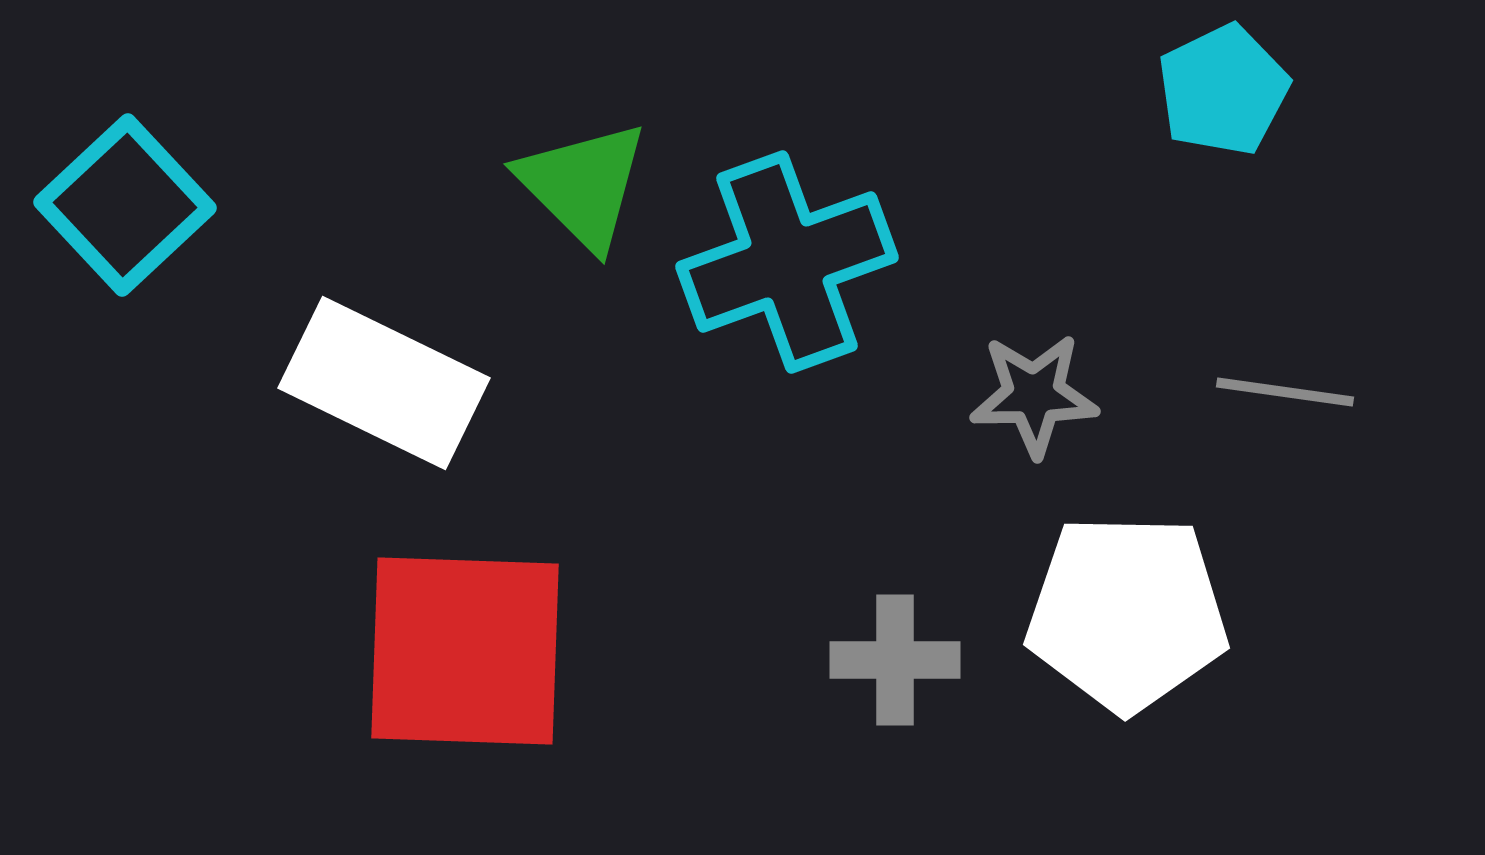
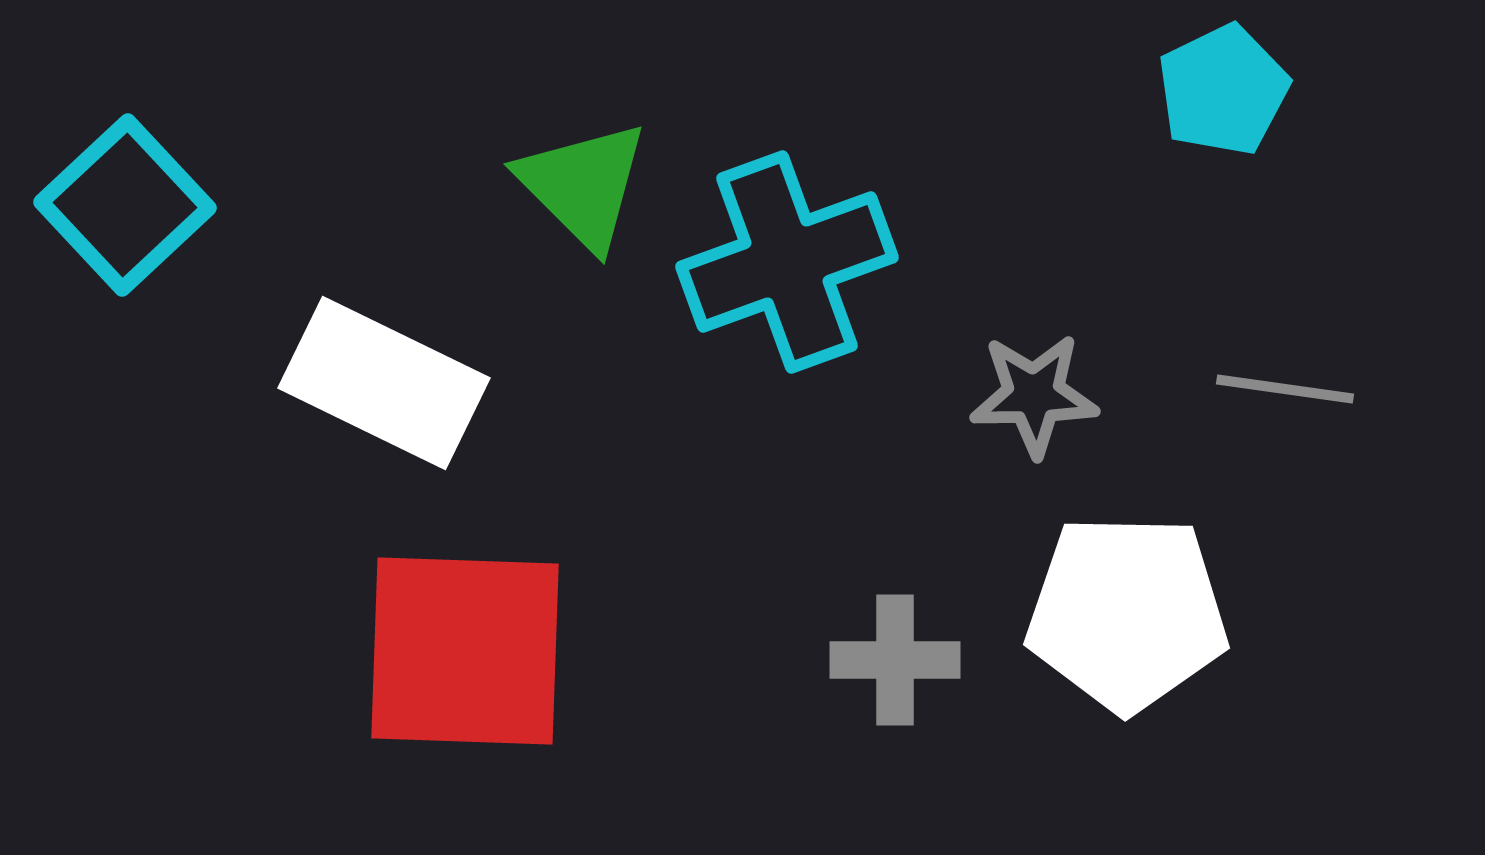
gray line: moved 3 px up
